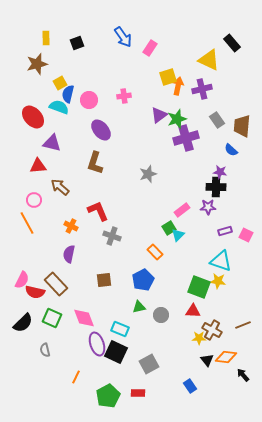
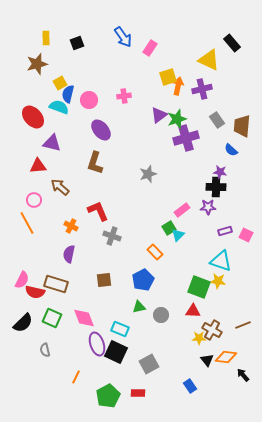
brown rectangle at (56, 284): rotated 30 degrees counterclockwise
